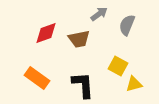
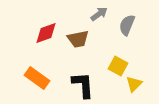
brown trapezoid: moved 1 px left
yellow triangle: rotated 30 degrees counterclockwise
